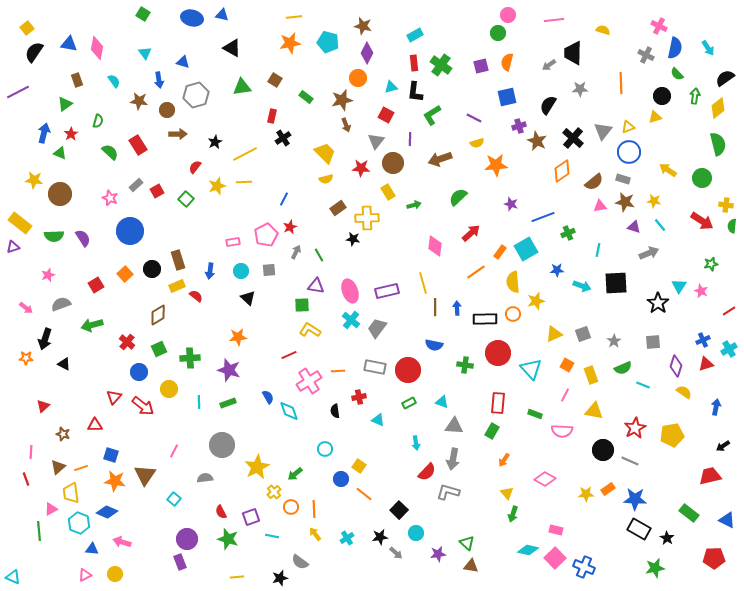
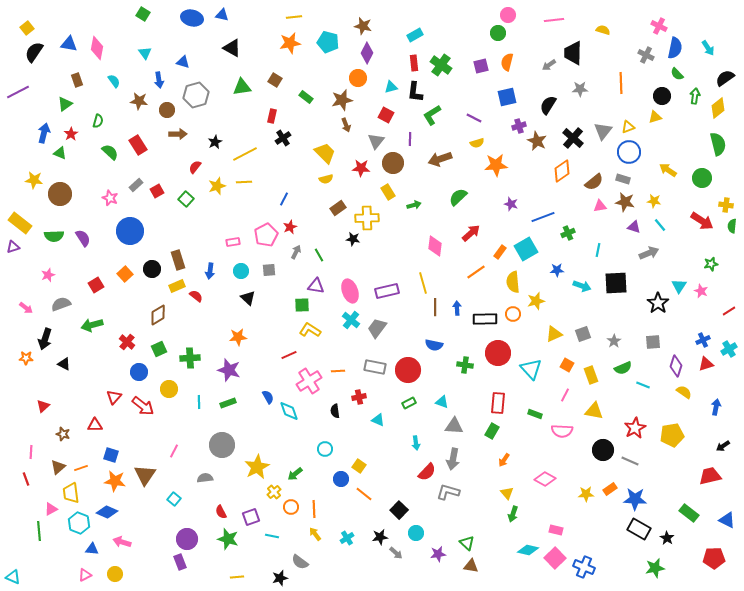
orange rectangle at (608, 489): moved 2 px right
